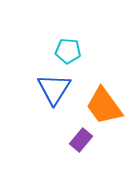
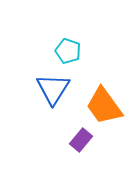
cyan pentagon: rotated 15 degrees clockwise
blue triangle: moved 1 px left
